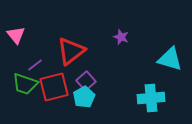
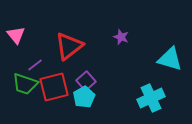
red triangle: moved 2 px left, 5 px up
cyan cross: rotated 20 degrees counterclockwise
